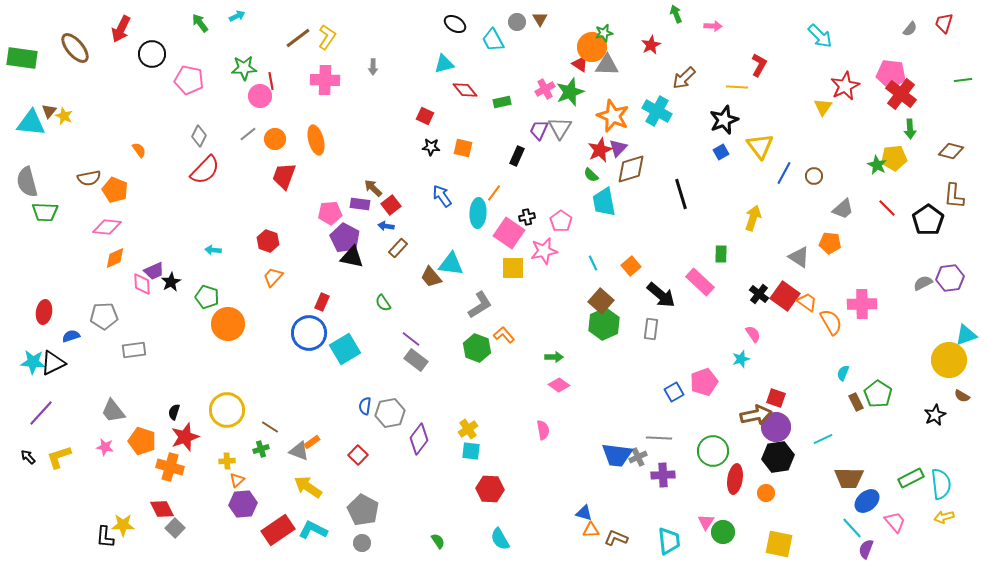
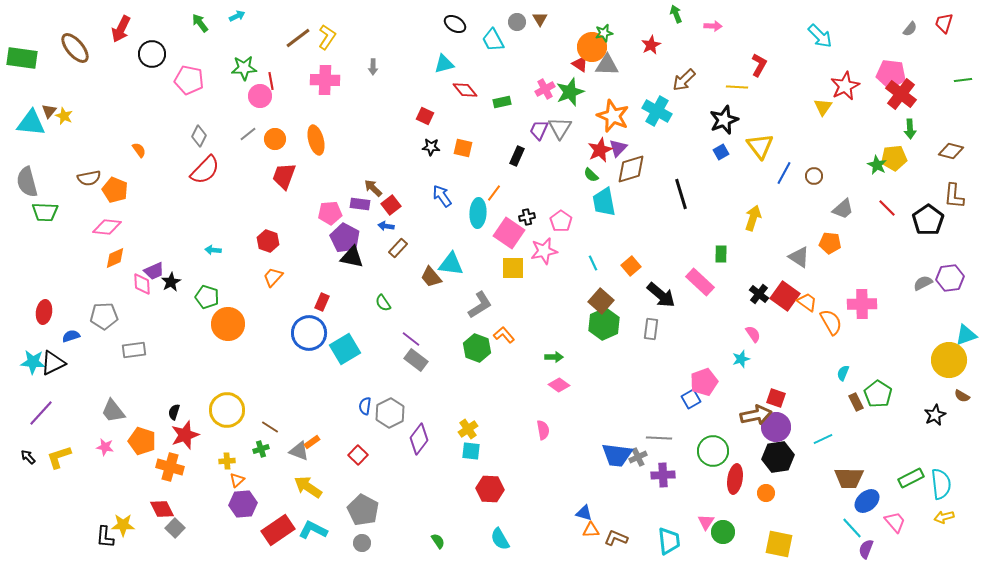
brown arrow at (684, 78): moved 2 px down
blue square at (674, 392): moved 17 px right, 7 px down
gray hexagon at (390, 413): rotated 16 degrees counterclockwise
red star at (185, 437): moved 2 px up
